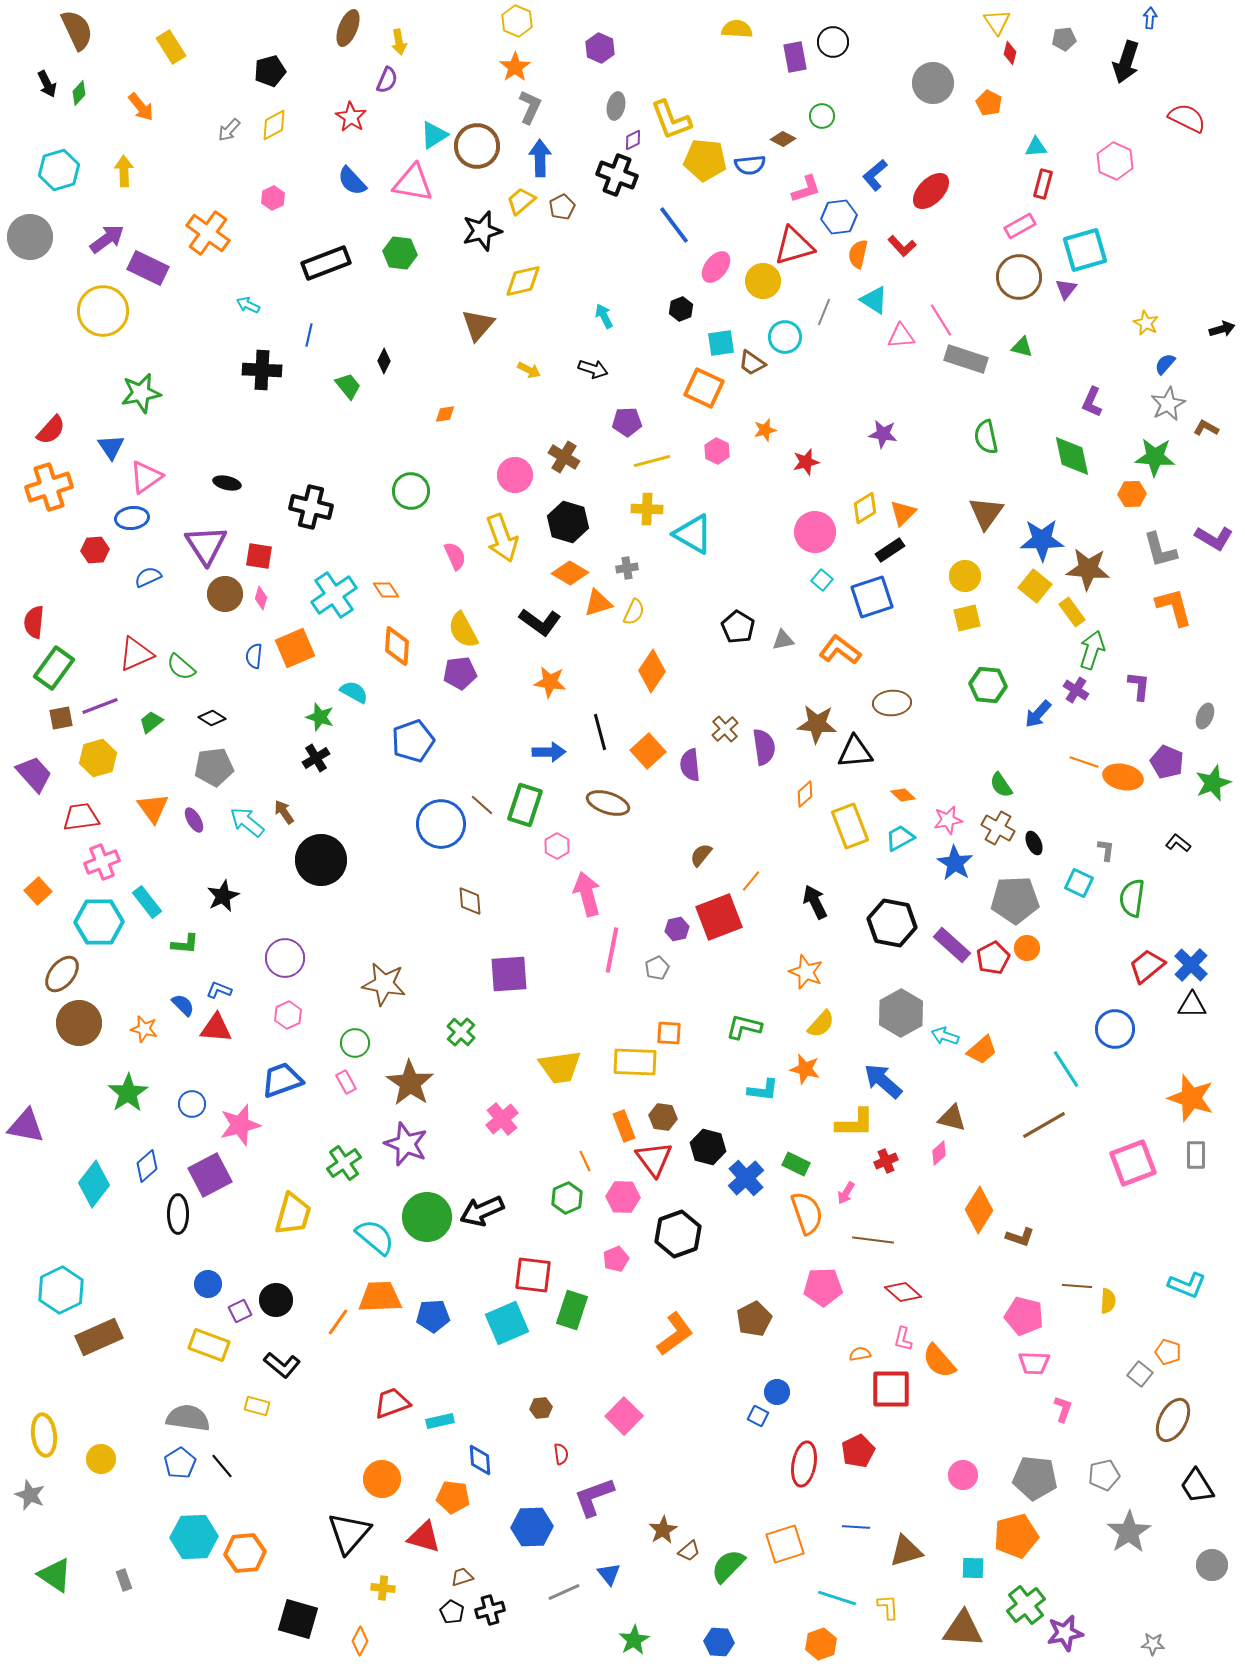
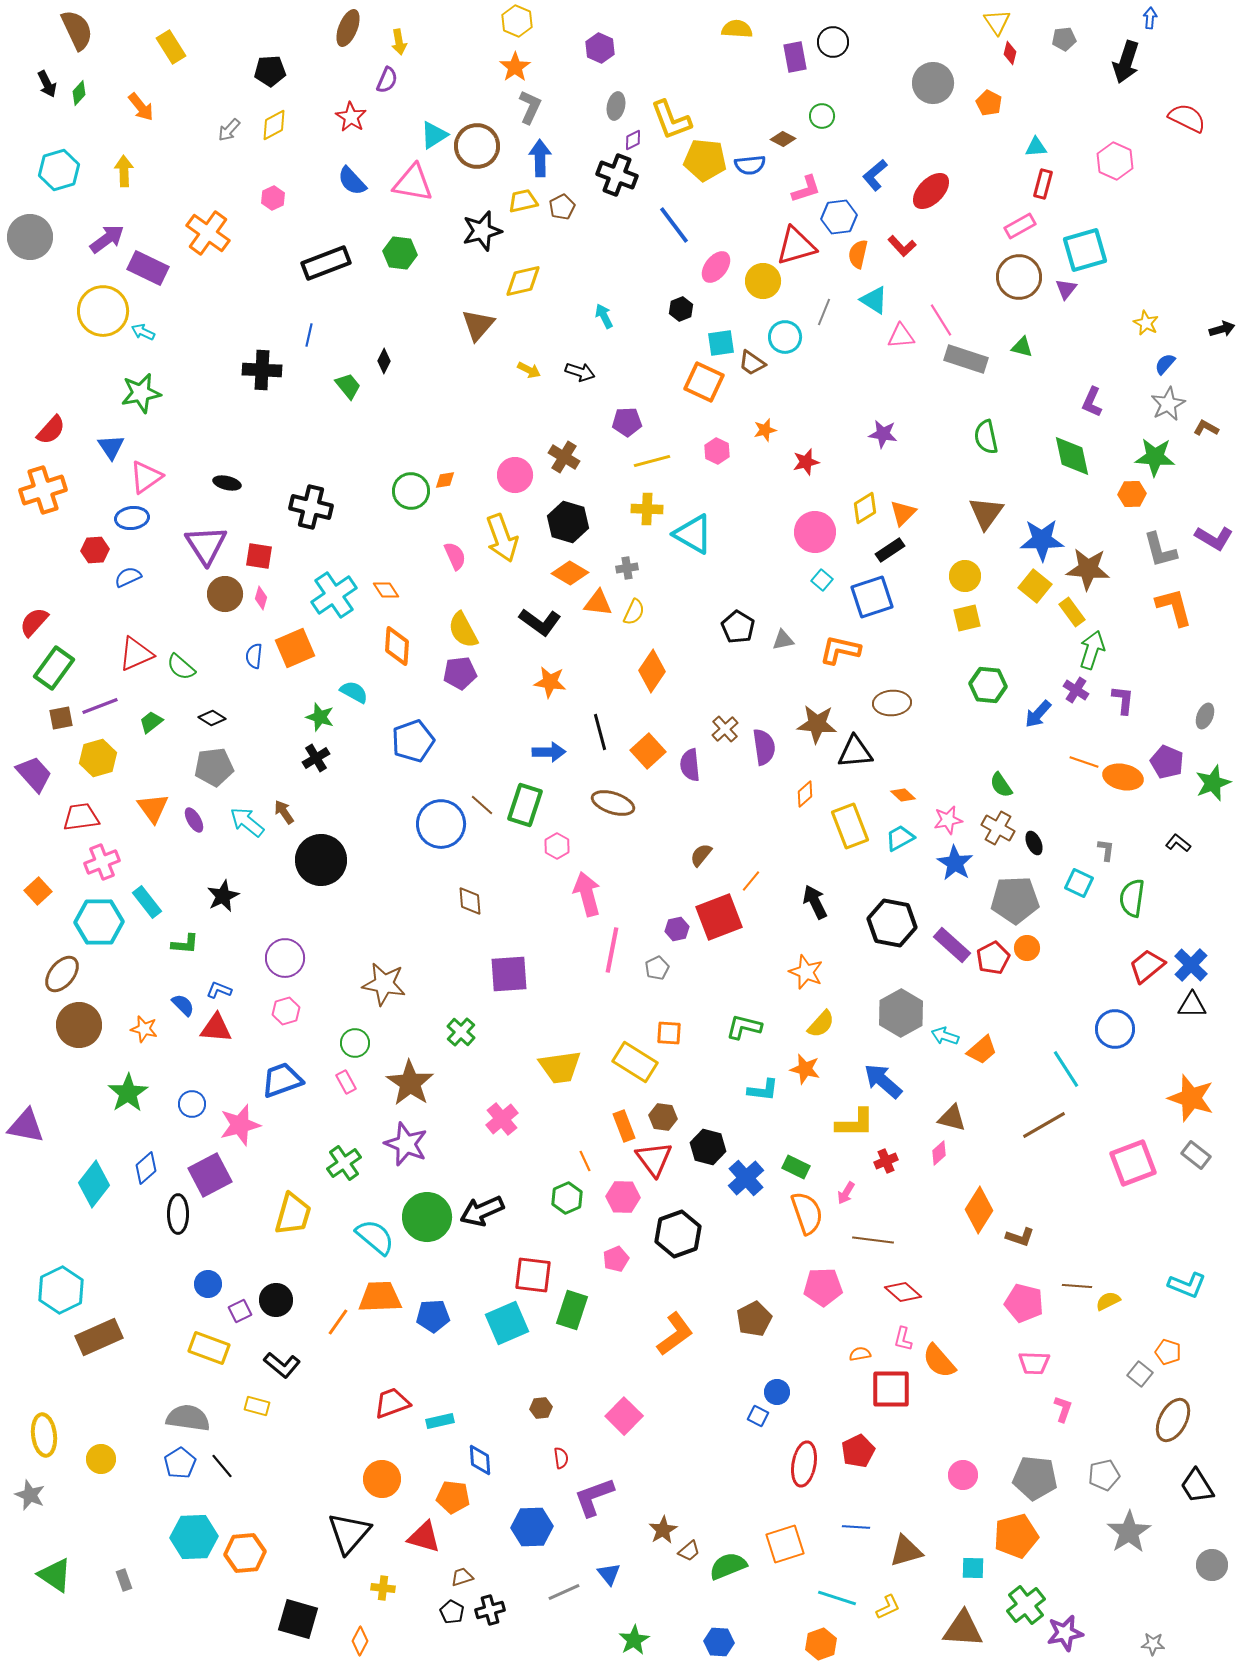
black pentagon at (270, 71): rotated 12 degrees clockwise
yellow trapezoid at (521, 201): moved 2 px right; rotated 28 degrees clockwise
red triangle at (794, 246): moved 2 px right
cyan arrow at (248, 305): moved 105 px left, 27 px down
black arrow at (593, 369): moved 13 px left, 3 px down
orange square at (704, 388): moved 6 px up
orange diamond at (445, 414): moved 66 px down
orange cross at (49, 487): moved 6 px left, 3 px down
blue semicircle at (148, 577): moved 20 px left
orange triangle at (598, 603): rotated 24 degrees clockwise
red semicircle at (34, 622): rotated 36 degrees clockwise
orange L-shape at (840, 650): rotated 24 degrees counterclockwise
purple L-shape at (1139, 686): moved 16 px left, 14 px down
brown ellipse at (608, 803): moved 5 px right
pink hexagon at (288, 1015): moved 2 px left, 4 px up; rotated 8 degrees clockwise
brown circle at (79, 1023): moved 2 px down
yellow rectangle at (635, 1062): rotated 30 degrees clockwise
gray rectangle at (1196, 1155): rotated 52 degrees counterclockwise
green rectangle at (796, 1164): moved 3 px down
blue diamond at (147, 1166): moved 1 px left, 2 px down
yellow semicircle at (1108, 1301): rotated 120 degrees counterclockwise
pink pentagon at (1024, 1316): moved 13 px up
yellow rectangle at (209, 1345): moved 3 px down
red semicircle at (561, 1454): moved 4 px down
green semicircle at (728, 1566): rotated 24 degrees clockwise
yellow L-shape at (888, 1607): rotated 68 degrees clockwise
